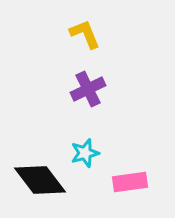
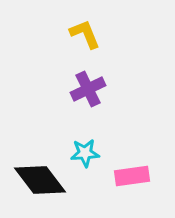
cyan star: rotated 12 degrees clockwise
pink rectangle: moved 2 px right, 6 px up
